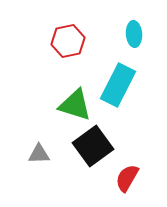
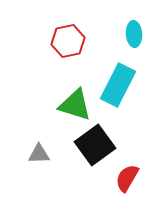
black square: moved 2 px right, 1 px up
